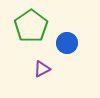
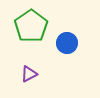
purple triangle: moved 13 px left, 5 px down
